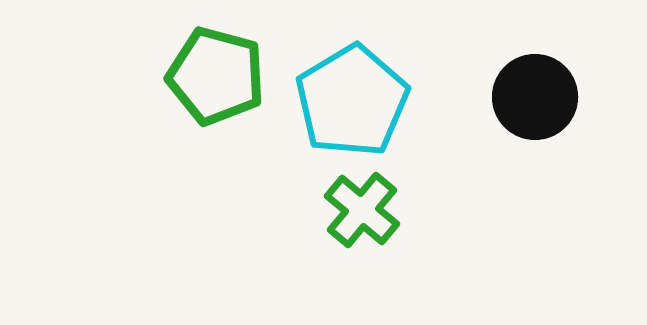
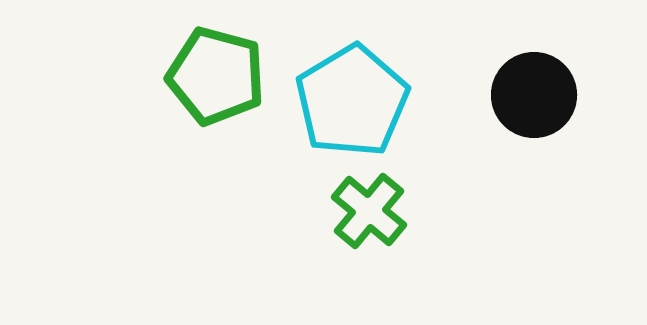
black circle: moved 1 px left, 2 px up
green cross: moved 7 px right, 1 px down
